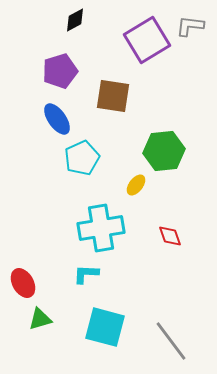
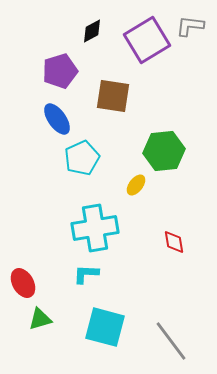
black diamond: moved 17 px right, 11 px down
cyan cross: moved 6 px left
red diamond: moved 4 px right, 6 px down; rotated 10 degrees clockwise
